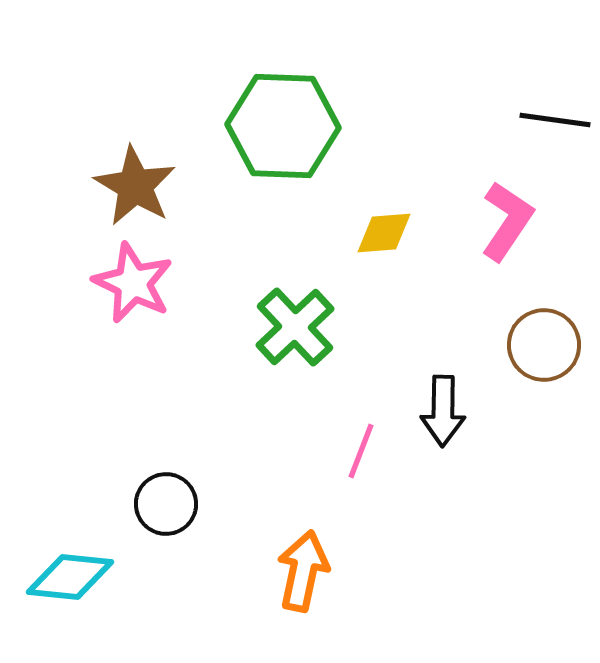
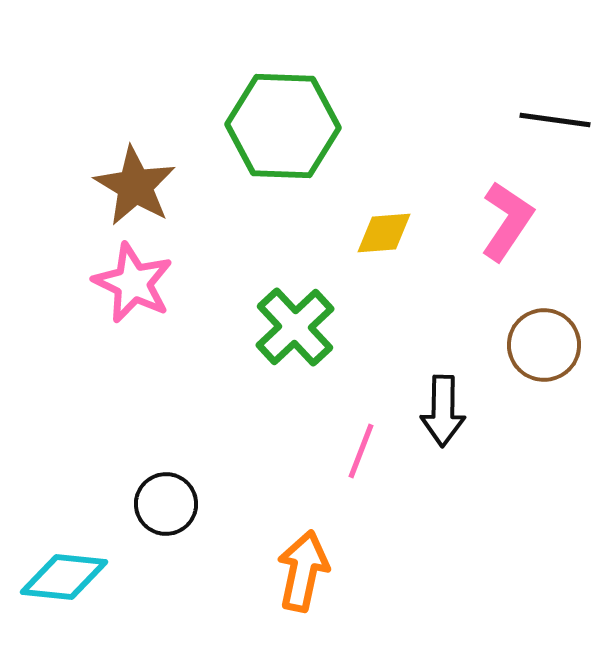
cyan diamond: moved 6 px left
